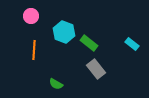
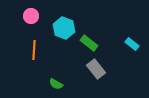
cyan hexagon: moved 4 px up
